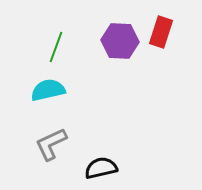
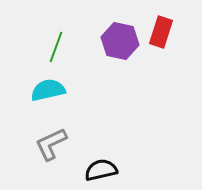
purple hexagon: rotated 9 degrees clockwise
black semicircle: moved 2 px down
